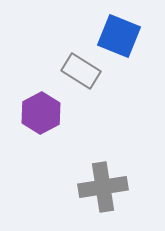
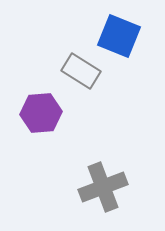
purple hexagon: rotated 24 degrees clockwise
gray cross: rotated 12 degrees counterclockwise
